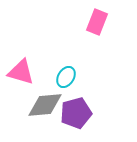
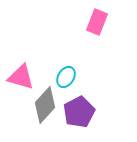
pink triangle: moved 5 px down
gray diamond: rotated 42 degrees counterclockwise
purple pentagon: moved 3 px right, 1 px up; rotated 12 degrees counterclockwise
